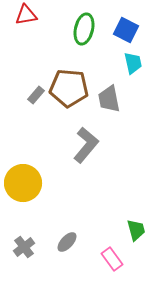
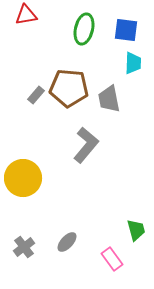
blue square: rotated 20 degrees counterclockwise
cyan trapezoid: rotated 15 degrees clockwise
yellow circle: moved 5 px up
